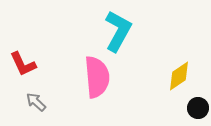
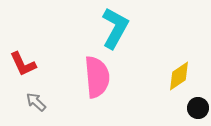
cyan L-shape: moved 3 px left, 3 px up
